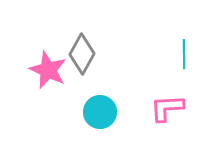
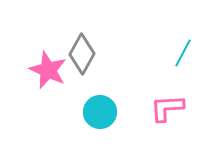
cyan line: moved 1 px left, 1 px up; rotated 28 degrees clockwise
